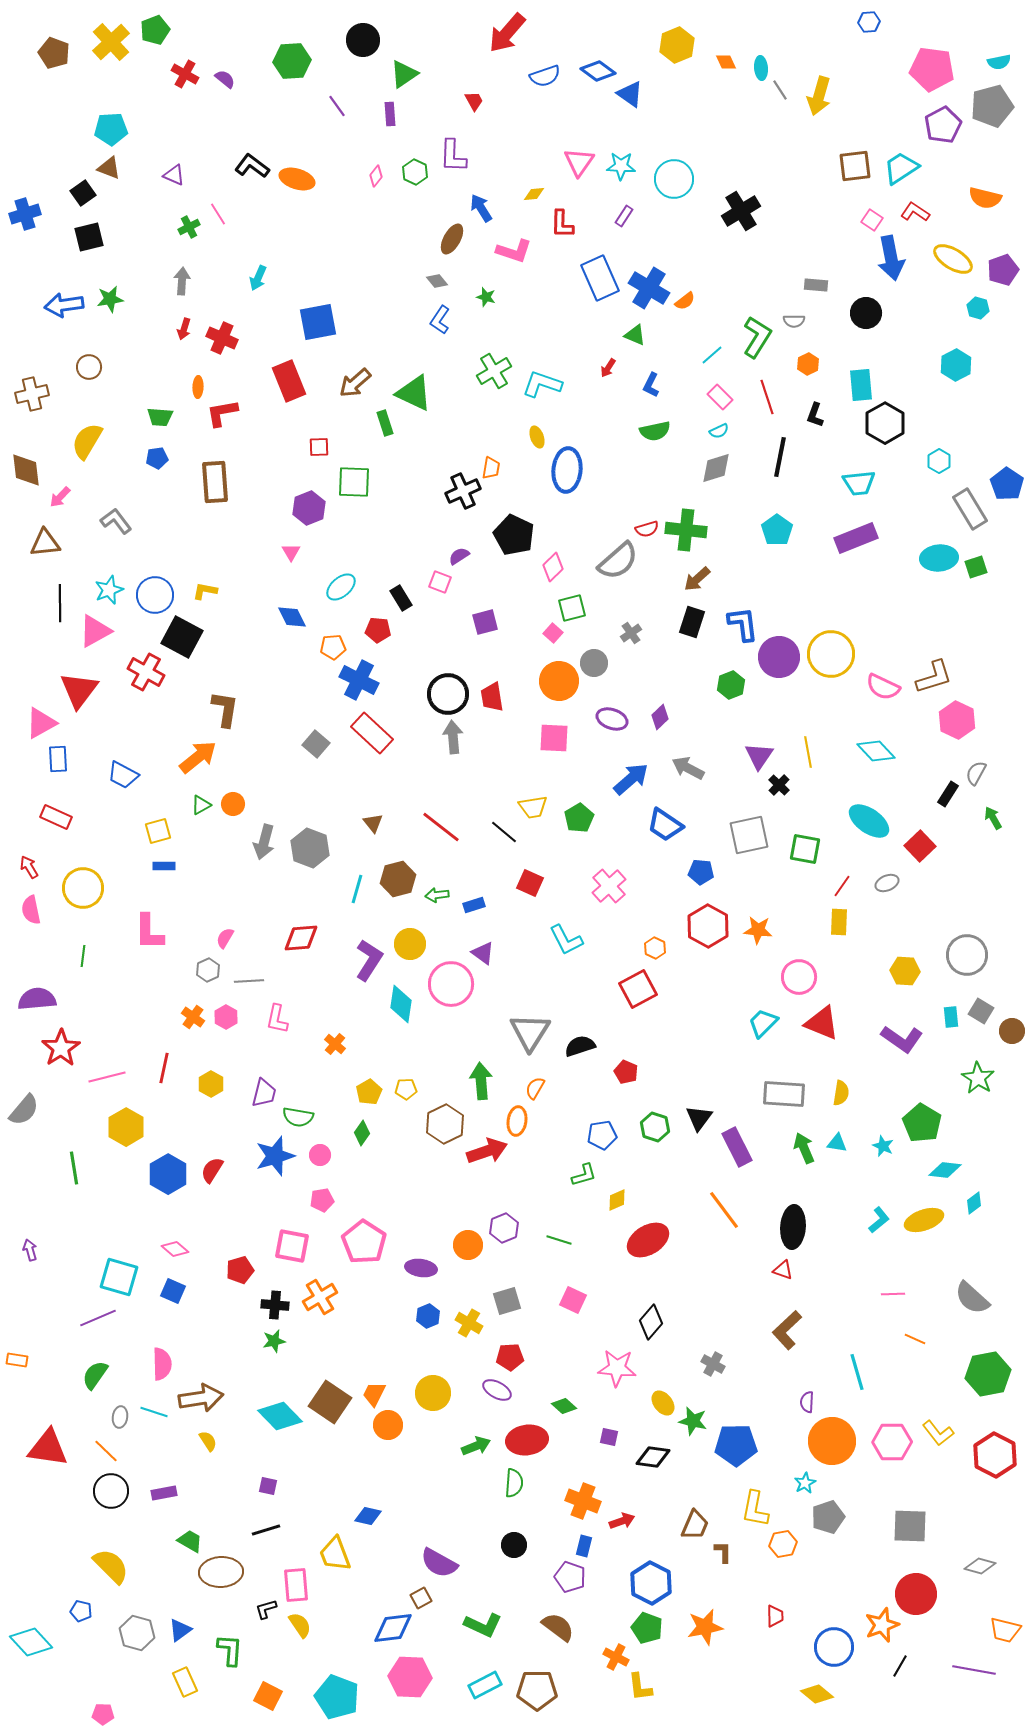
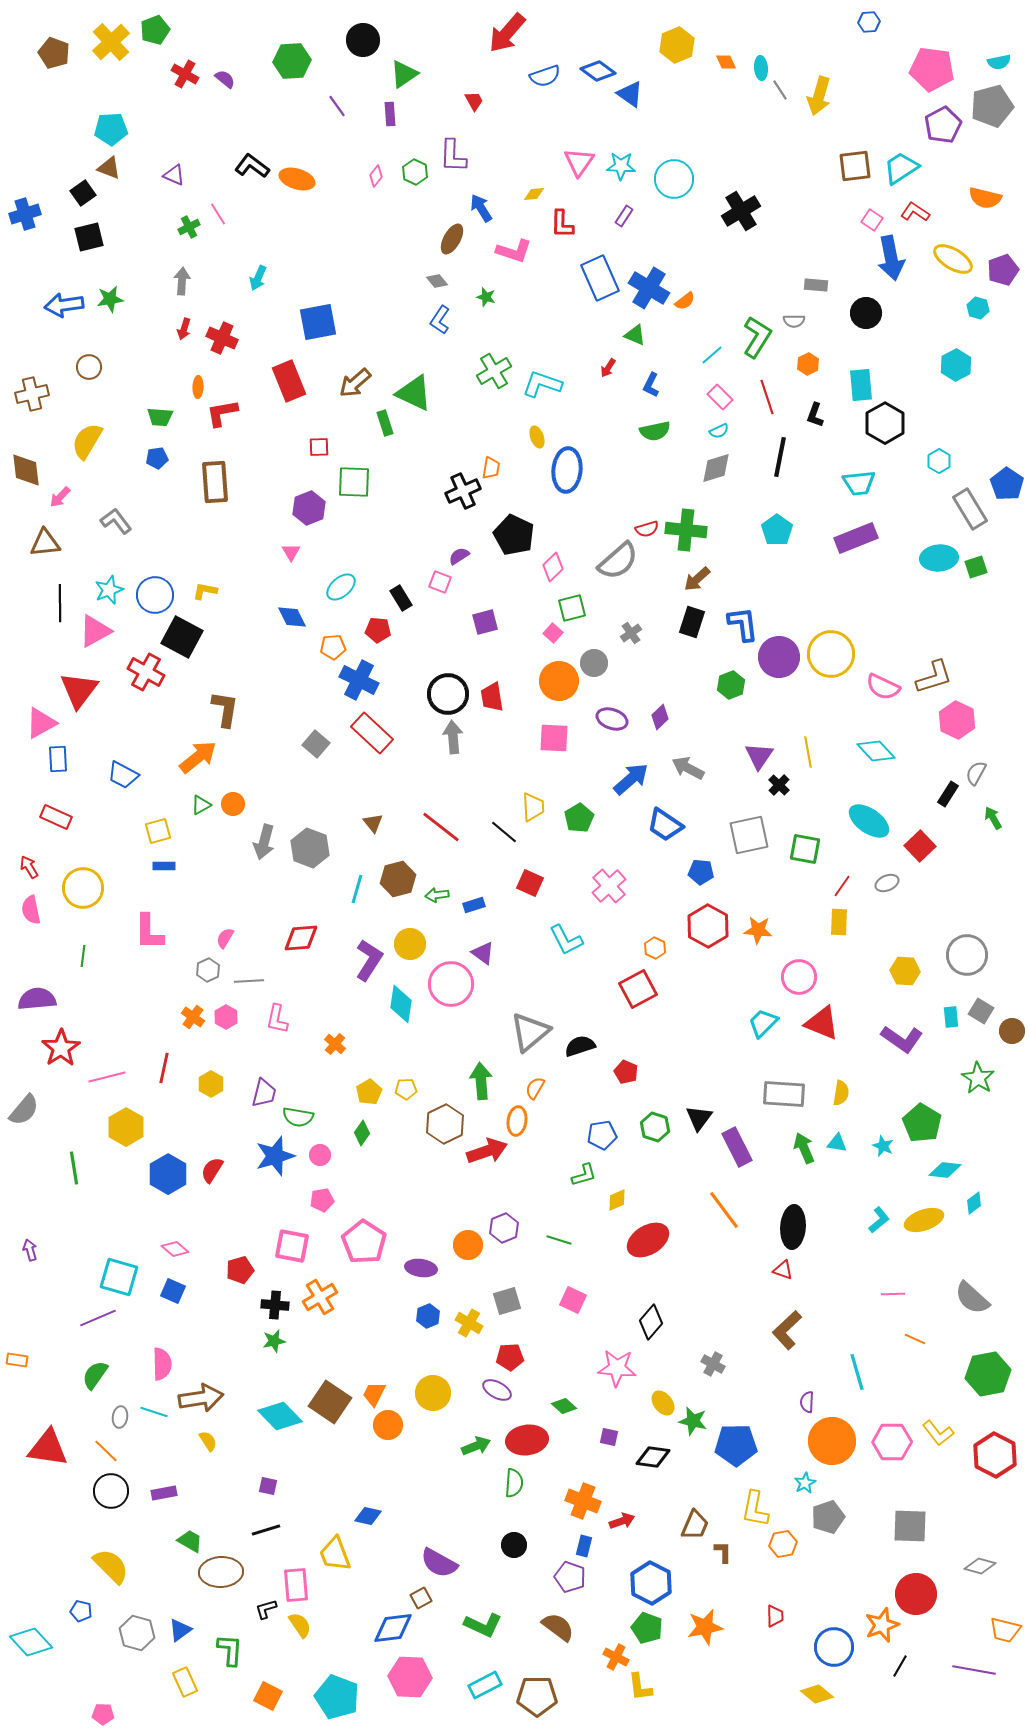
yellow trapezoid at (533, 807): rotated 84 degrees counterclockwise
gray triangle at (530, 1032): rotated 18 degrees clockwise
brown pentagon at (537, 1690): moved 6 px down
